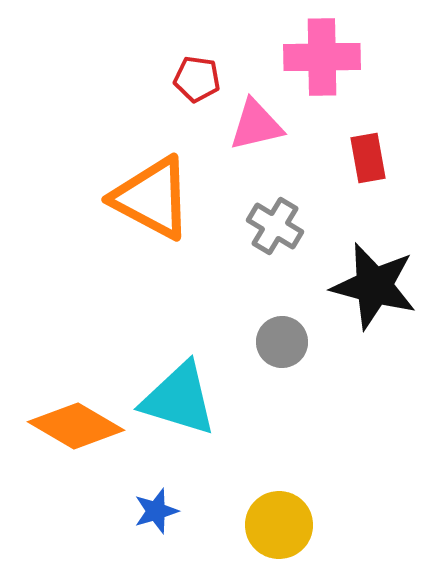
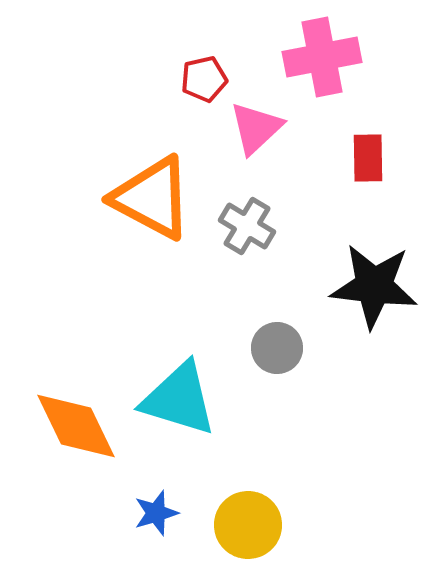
pink cross: rotated 10 degrees counterclockwise
red pentagon: moved 7 px right; rotated 21 degrees counterclockwise
pink triangle: moved 3 px down; rotated 30 degrees counterclockwise
red rectangle: rotated 9 degrees clockwise
gray cross: moved 28 px left
black star: rotated 8 degrees counterclockwise
gray circle: moved 5 px left, 6 px down
orange diamond: rotated 34 degrees clockwise
blue star: moved 2 px down
yellow circle: moved 31 px left
